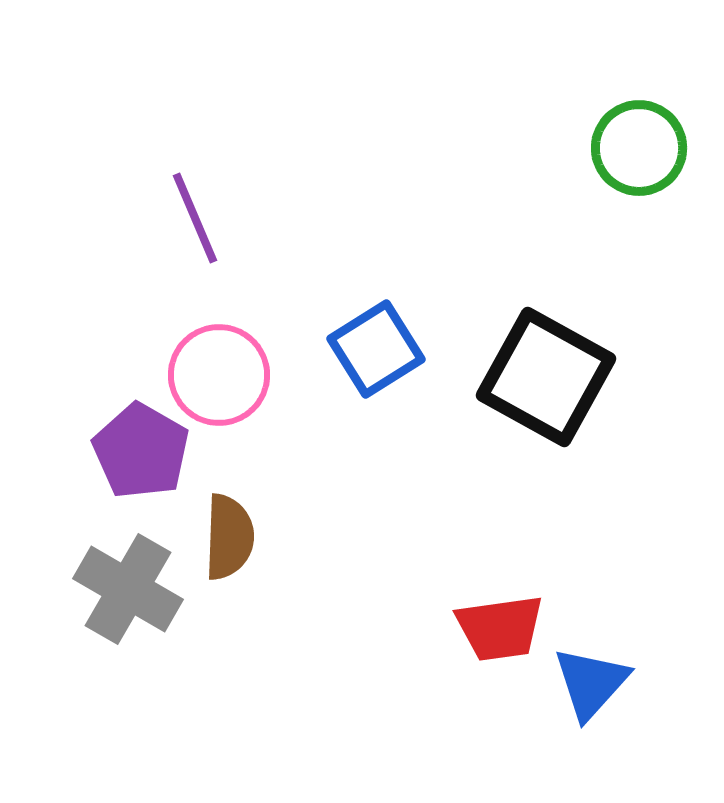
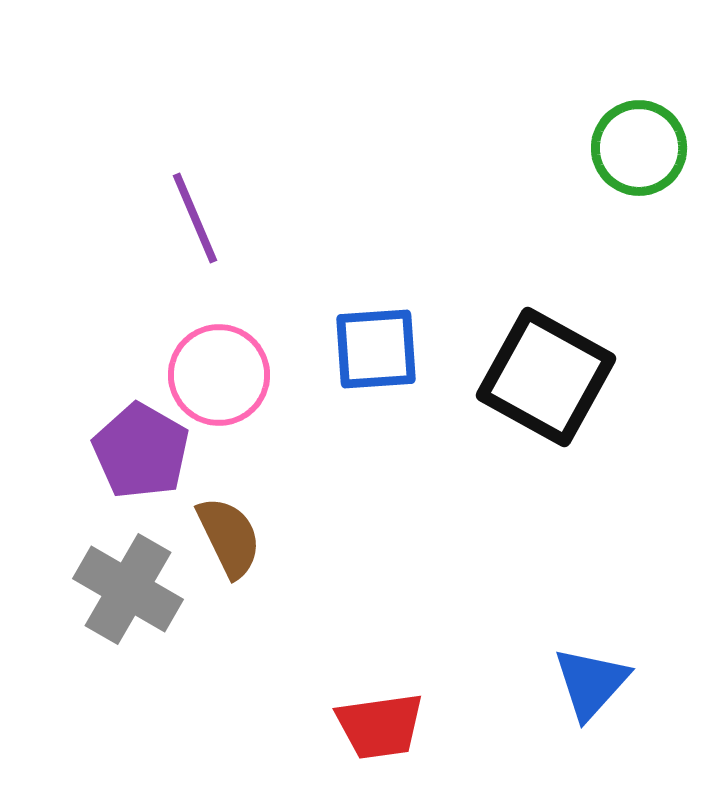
blue square: rotated 28 degrees clockwise
brown semicircle: rotated 28 degrees counterclockwise
red trapezoid: moved 120 px left, 98 px down
